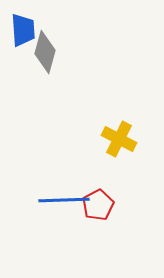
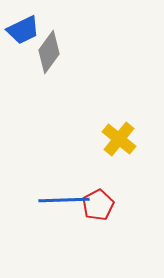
blue trapezoid: rotated 68 degrees clockwise
gray diamond: moved 4 px right; rotated 21 degrees clockwise
yellow cross: rotated 12 degrees clockwise
